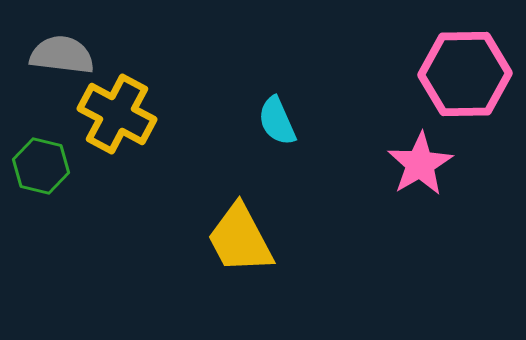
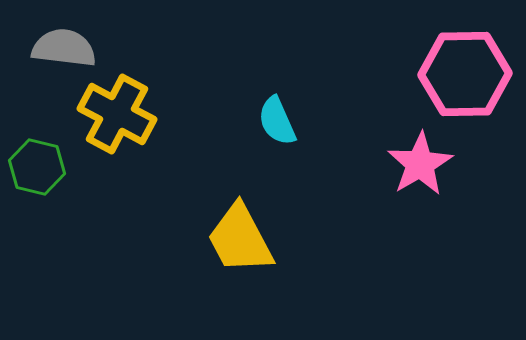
gray semicircle: moved 2 px right, 7 px up
green hexagon: moved 4 px left, 1 px down
